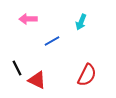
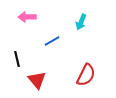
pink arrow: moved 1 px left, 2 px up
black line: moved 9 px up; rotated 14 degrees clockwise
red semicircle: moved 1 px left
red triangle: rotated 24 degrees clockwise
